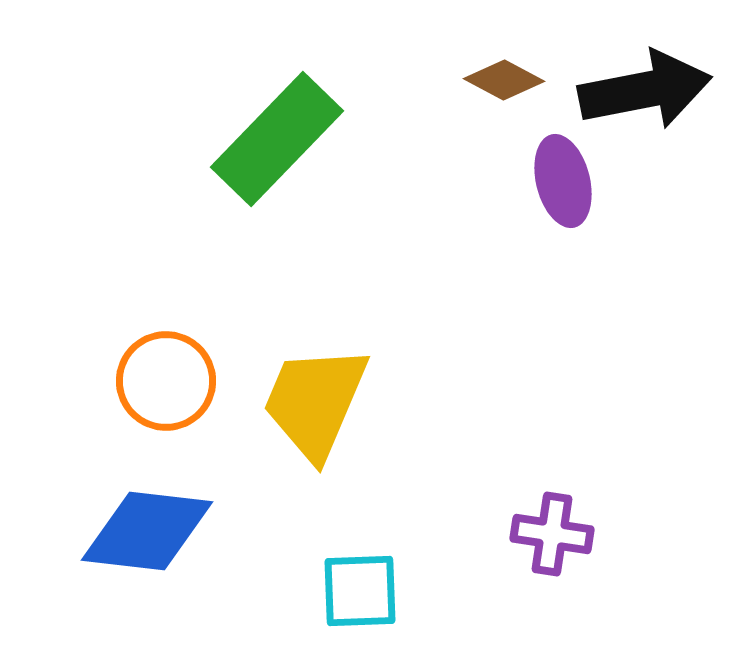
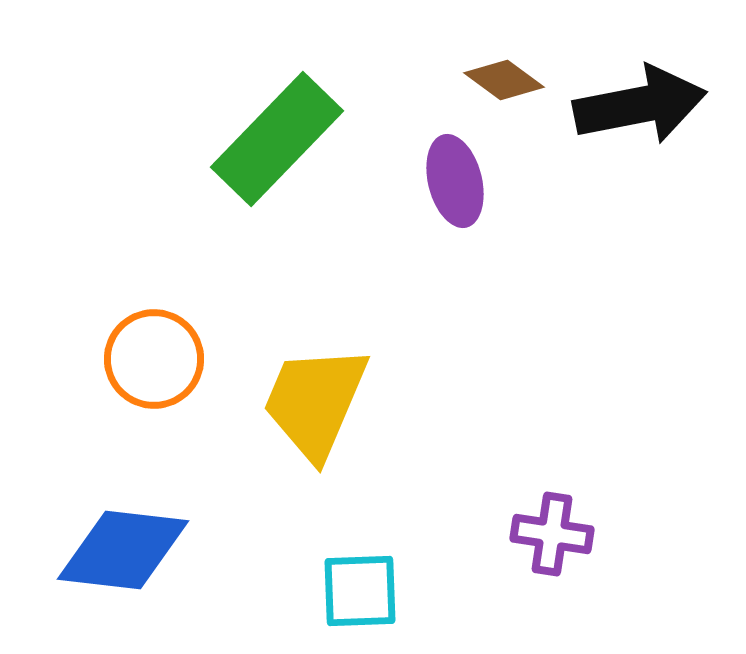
brown diamond: rotated 8 degrees clockwise
black arrow: moved 5 px left, 15 px down
purple ellipse: moved 108 px left
orange circle: moved 12 px left, 22 px up
blue diamond: moved 24 px left, 19 px down
